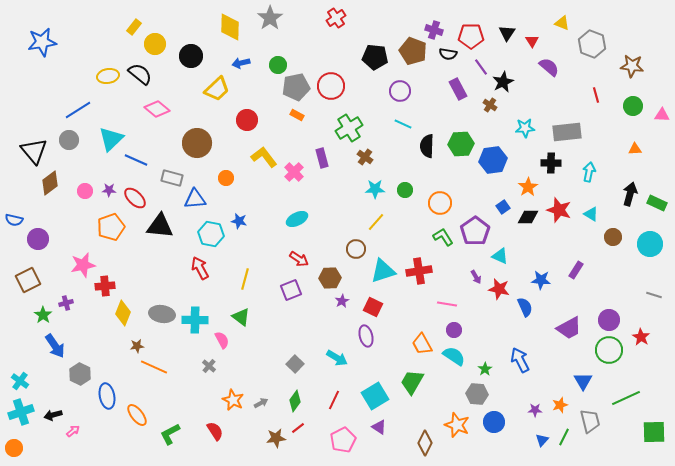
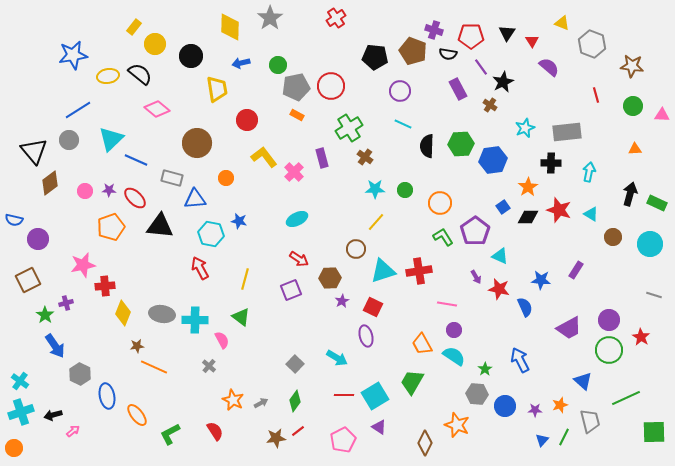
blue star at (42, 42): moved 31 px right, 13 px down
yellow trapezoid at (217, 89): rotated 56 degrees counterclockwise
cyan star at (525, 128): rotated 18 degrees counterclockwise
green star at (43, 315): moved 2 px right
blue triangle at (583, 381): rotated 18 degrees counterclockwise
red line at (334, 400): moved 10 px right, 5 px up; rotated 66 degrees clockwise
blue circle at (494, 422): moved 11 px right, 16 px up
red line at (298, 428): moved 3 px down
